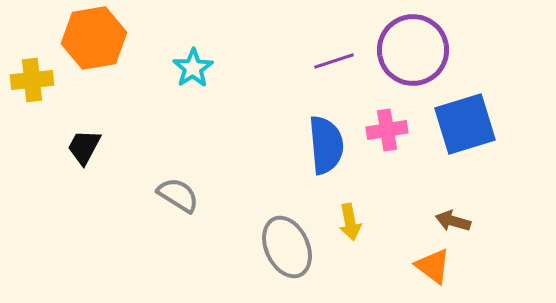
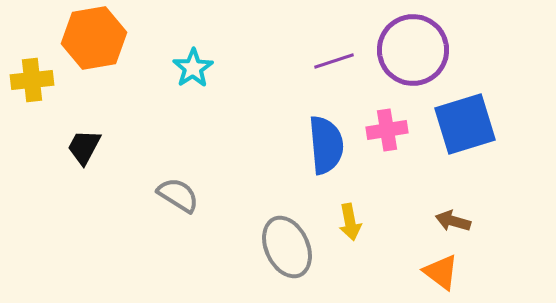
orange triangle: moved 8 px right, 6 px down
